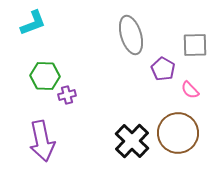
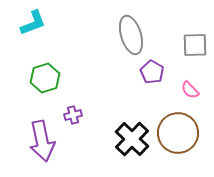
purple pentagon: moved 11 px left, 3 px down
green hexagon: moved 2 px down; rotated 20 degrees counterclockwise
purple cross: moved 6 px right, 20 px down
black cross: moved 2 px up
